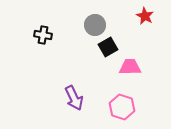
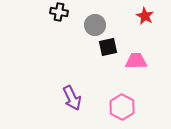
black cross: moved 16 px right, 23 px up
black square: rotated 18 degrees clockwise
pink trapezoid: moved 6 px right, 6 px up
purple arrow: moved 2 px left
pink hexagon: rotated 10 degrees clockwise
